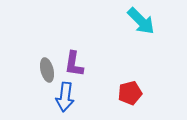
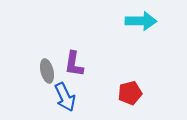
cyan arrow: rotated 44 degrees counterclockwise
gray ellipse: moved 1 px down
blue arrow: rotated 32 degrees counterclockwise
